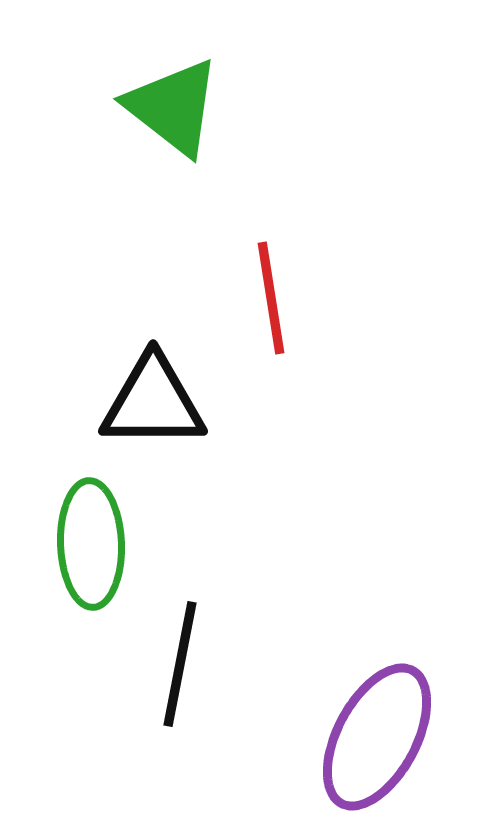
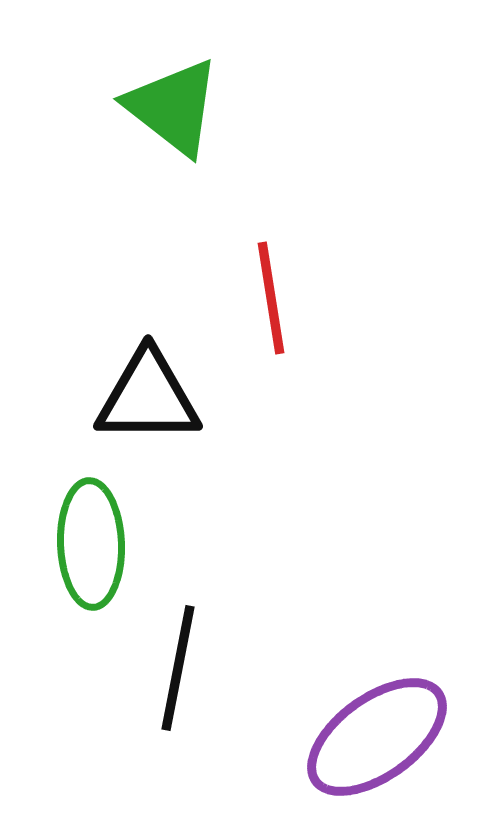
black triangle: moved 5 px left, 5 px up
black line: moved 2 px left, 4 px down
purple ellipse: rotated 26 degrees clockwise
